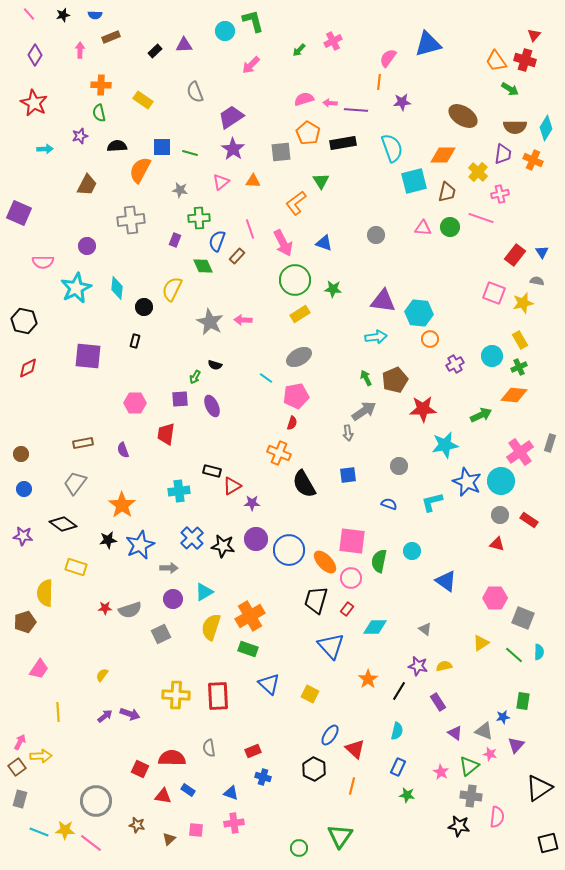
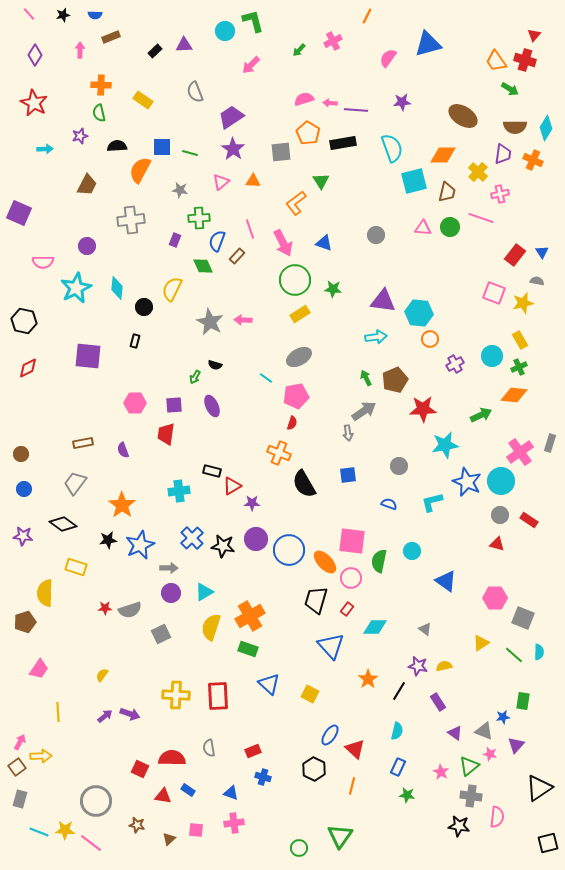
orange line at (379, 82): moved 12 px left, 66 px up; rotated 21 degrees clockwise
purple square at (180, 399): moved 6 px left, 6 px down
purple circle at (173, 599): moved 2 px left, 6 px up
